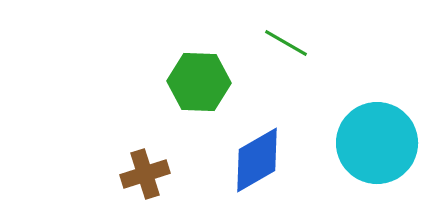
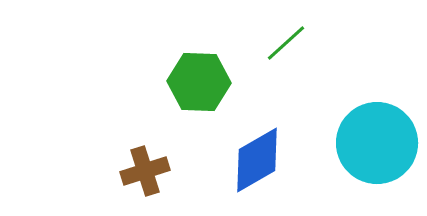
green line: rotated 72 degrees counterclockwise
brown cross: moved 3 px up
